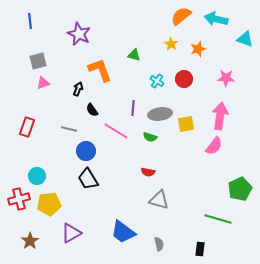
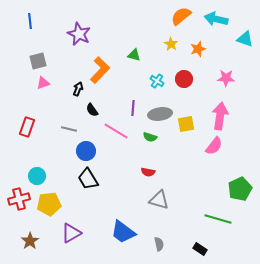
orange L-shape: rotated 64 degrees clockwise
black rectangle: rotated 64 degrees counterclockwise
